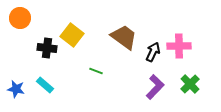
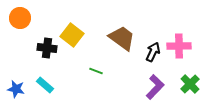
brown trapezoid: moved 2 px left, 1 px down
